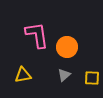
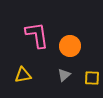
orange circle: moved 3 px right, 1 px up
